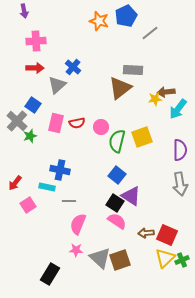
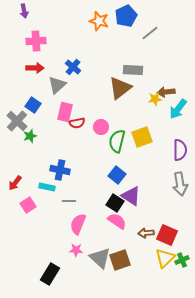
pink rectangle at (56, 123): moved 9 px right, 11 px up
